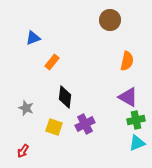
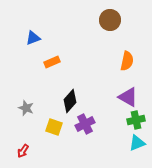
orange rectangle: rotated 28 degrees clockwise
black diamond: moved 5 px right, 4 px down; rotated 35 degrees clockwise
